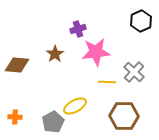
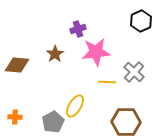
yellow ellipse: rotated 30 degrees counterclockwise
brown hexagon: moved 2 px right, 6 px down
